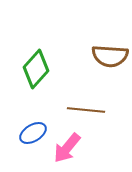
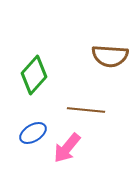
green diamond: moved 2 px left, 6 px down
